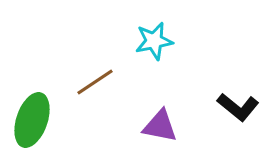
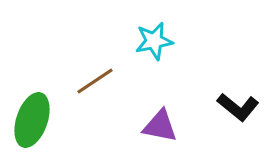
brown line: moved 1 px up
